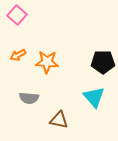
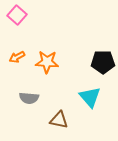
orange arrow: moved 1 px left, 2 px down
cyan triangle: moved 4 px left
